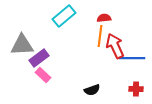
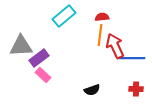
red semicircle: moved 2 px left, 1 px up
orange line: moved 1 px up
gray triangle: moved 1 px left, 1 px down
